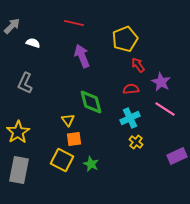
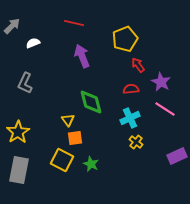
white semicircle: rotated 40 degrees counterclockwise
orange square: moved 1 px right, 1 px up
